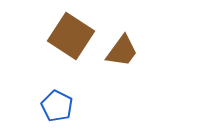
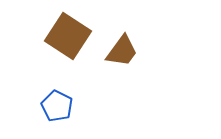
brown square: moved 3 px left
